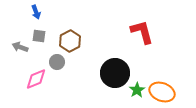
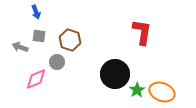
red L-shape: rotated 24 degrees clockwise
brown hexagon: moved 1 px up; rotated 15 degrees counterclockwise
black circle: moved 1 px down
